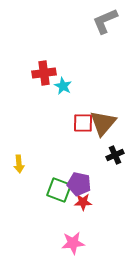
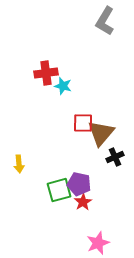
gray L-shape: rotated 36 degrees counterclockwise
red cross: moved 2 px right
cyan star: rotated 12 degrees counterclockwise
brown triangle: moved 2 px left, 10 px down
black cross: moved 2 px down
green square: rotated 35 degrees counterclockwise
red star: rotated 30 degrees counterclockwise
pink star: moved 25 px right; rotated 15 degrees counterclockwise
